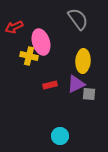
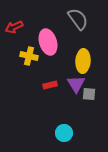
pink ellipse: moved 7 px right
purple triangle: rotated 36 degrees counterclockwise
cyan circle: moved 4 px right, 3 px up
